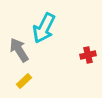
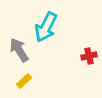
cyan arrow: moved 2 px right, 1 px up
red cross: moved 1 px right, 1 px down
